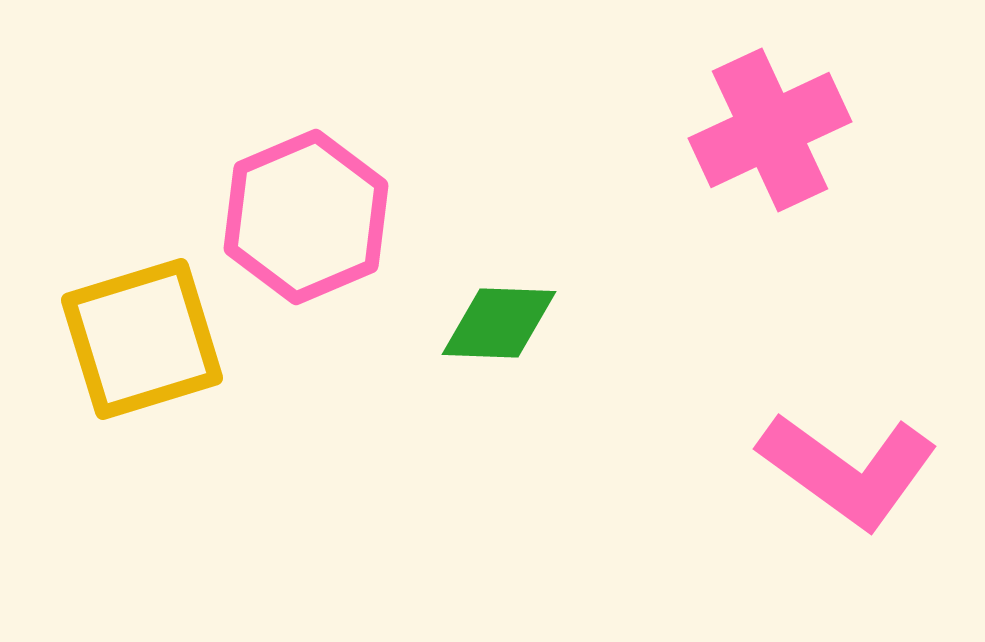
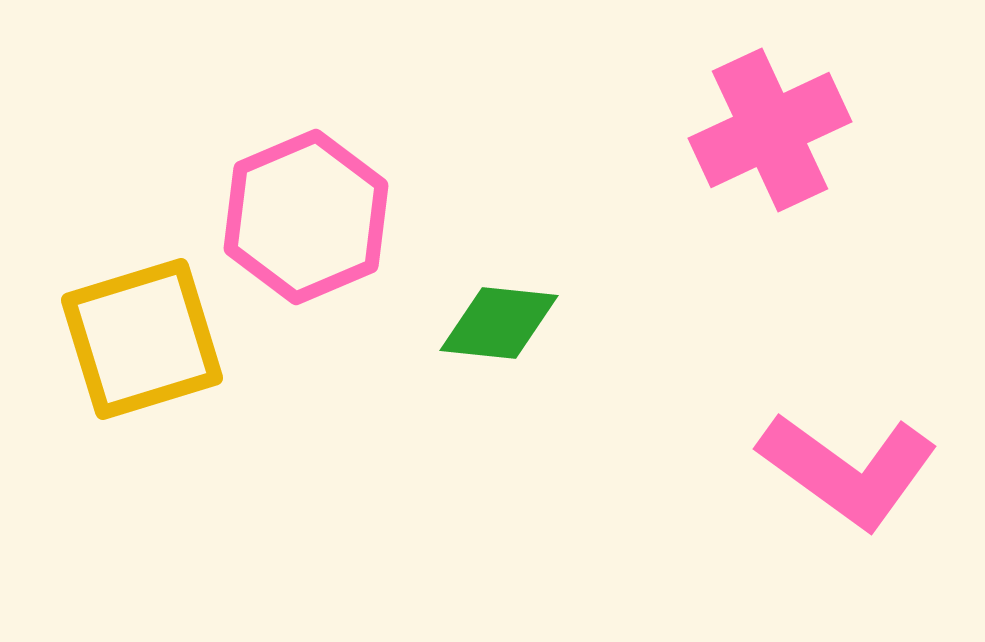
green diamond: rotated 4 degrees clockwise
